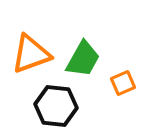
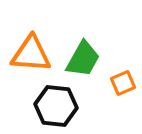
orange triangle: rotated 24 degrees clockwise
